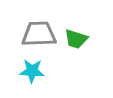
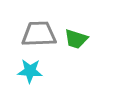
cyan star: moved 2 px left
